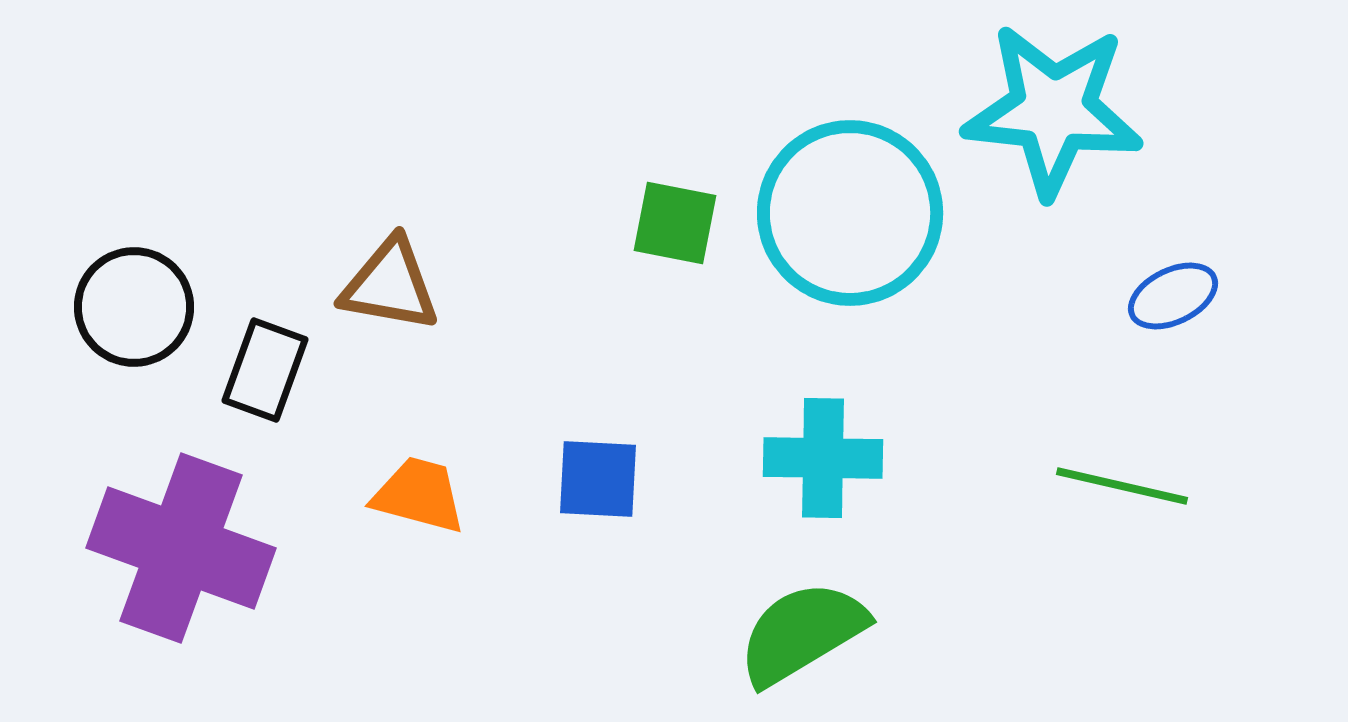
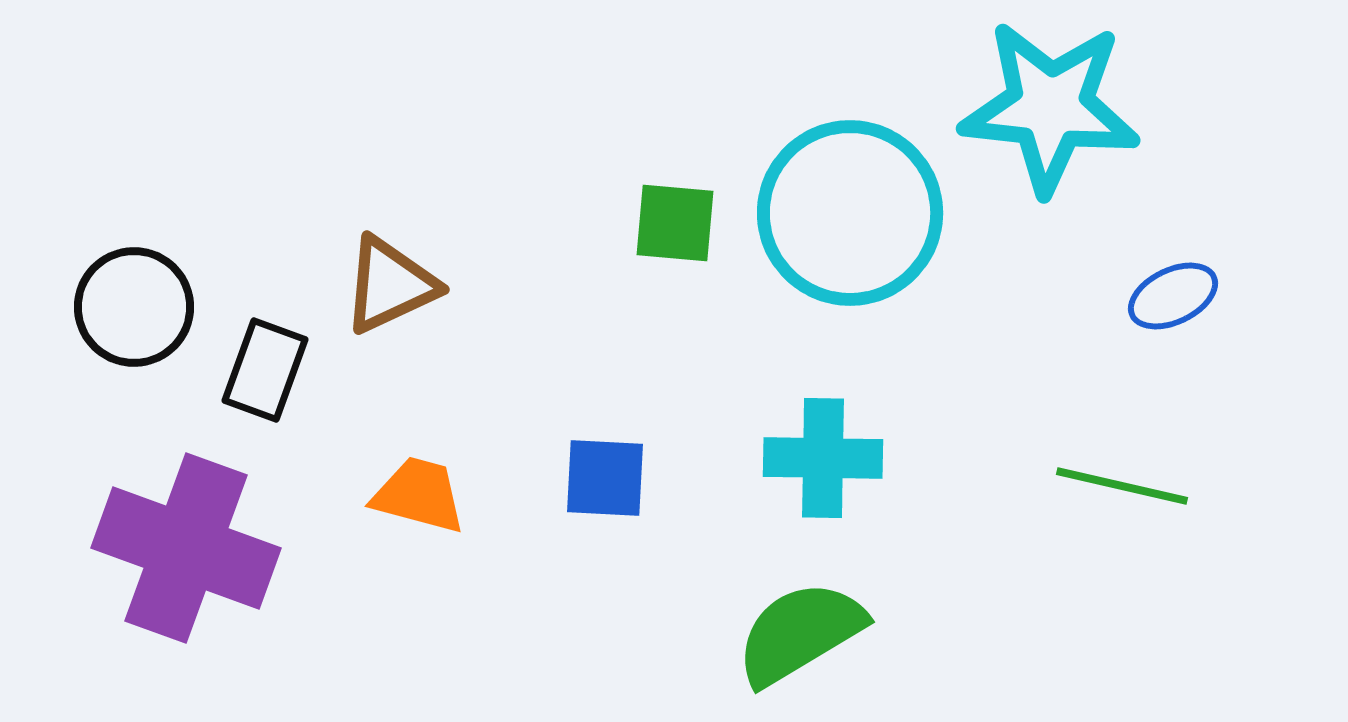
cyan star: moved 3 px left, 3 px up
green square: rotated 6 degrees counterclockwise
brown triangle: rotated 35 degrees counterclockwise
blue square: moved 7 px right, 1 px up
purple cross: moved 5 px right
green semicircle: moved 2 px left
